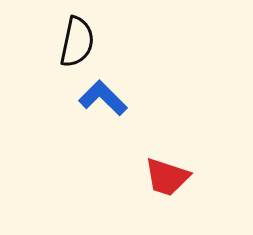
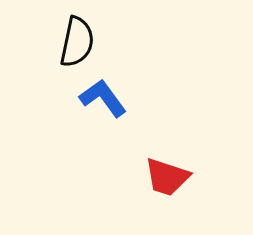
blue L-shape: rotated 9 degrees clockwise
